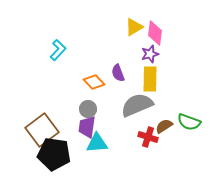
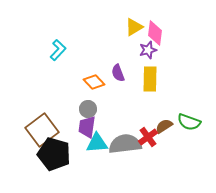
purple star: moved 2 px left, 4 px up
gray semicircle: moved 12 px left, 39 px down; rotated 16 degrees clockwise
red cross: rotated 36 degrees clockwise
black pentagon: rotated 8 degrees clockwise
